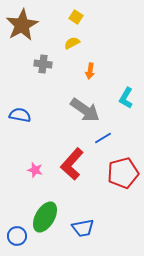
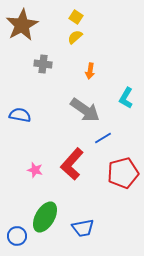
yellow semicircle: moved 3 px right, 6 px up; rotated 14 degrees counterclockwise
